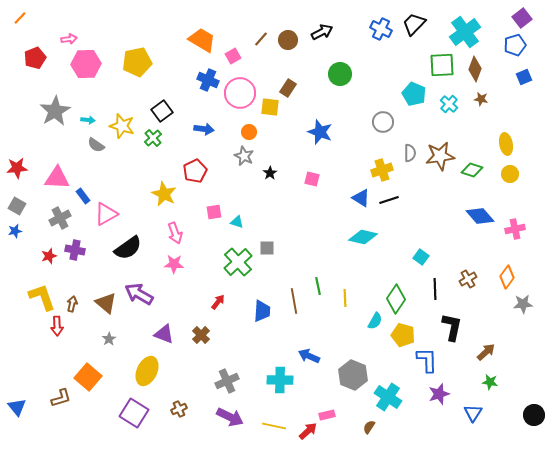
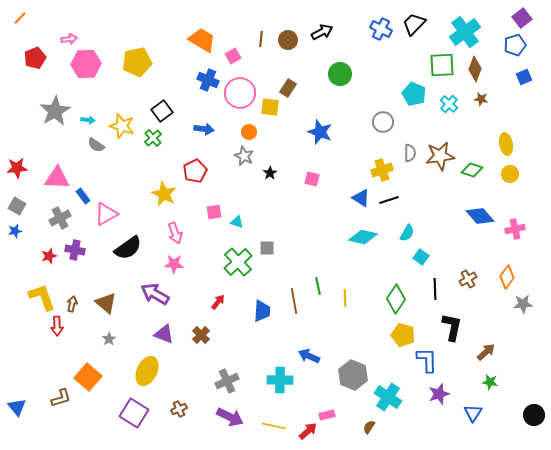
brown line at (261, 39): rotated 35 degrees counterclockwise
purple arrow at (139, 294): moved 16 px right
cyan semicircle at (375, 321): moved 32 px right, 88 px up
